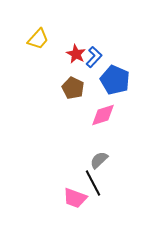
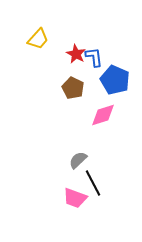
blue L-shape: rotated 50 degrees counterclockwise
gray semicircle: moved 21 px left
